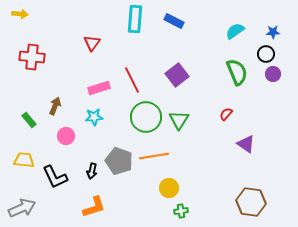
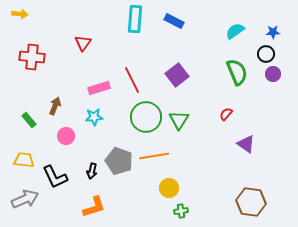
red triangle: moved 9 px left
gray arrow: moved 3 px right, 9 px up
